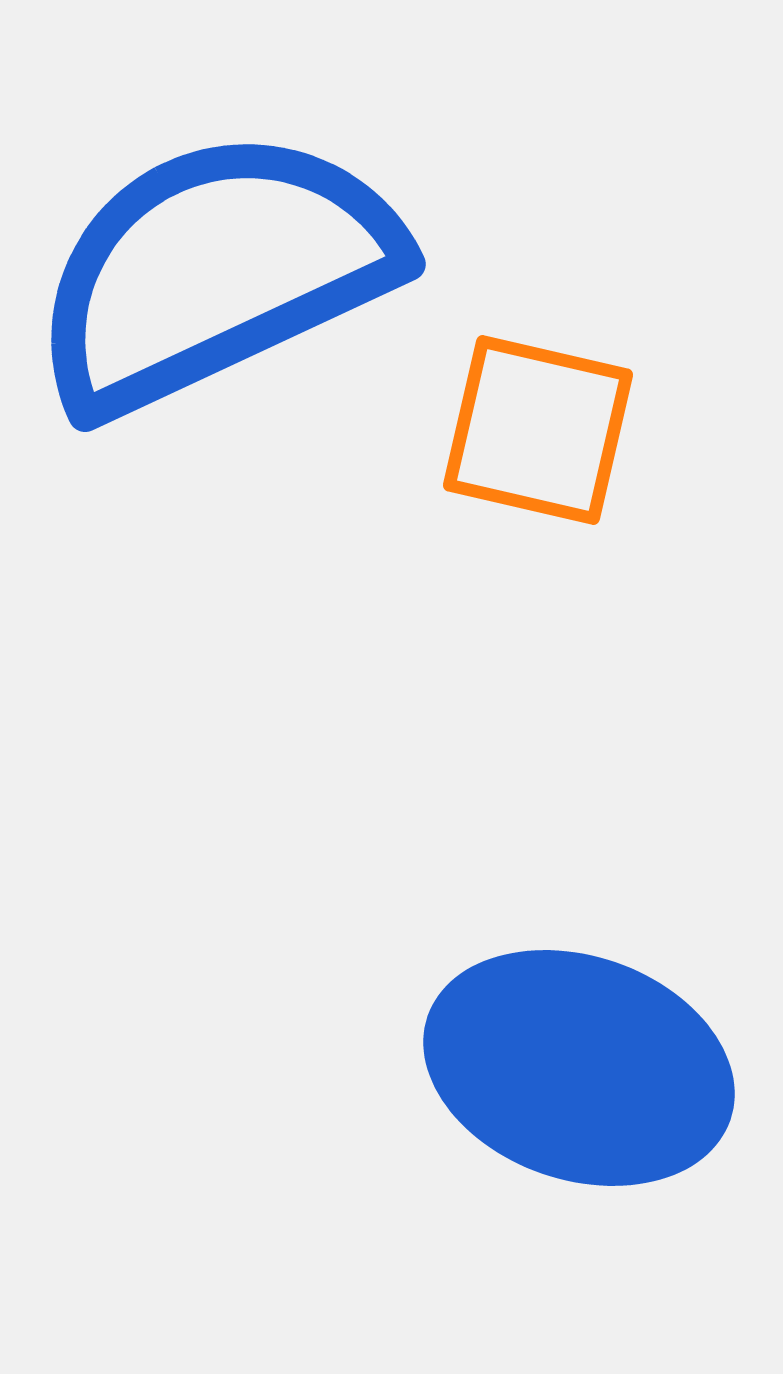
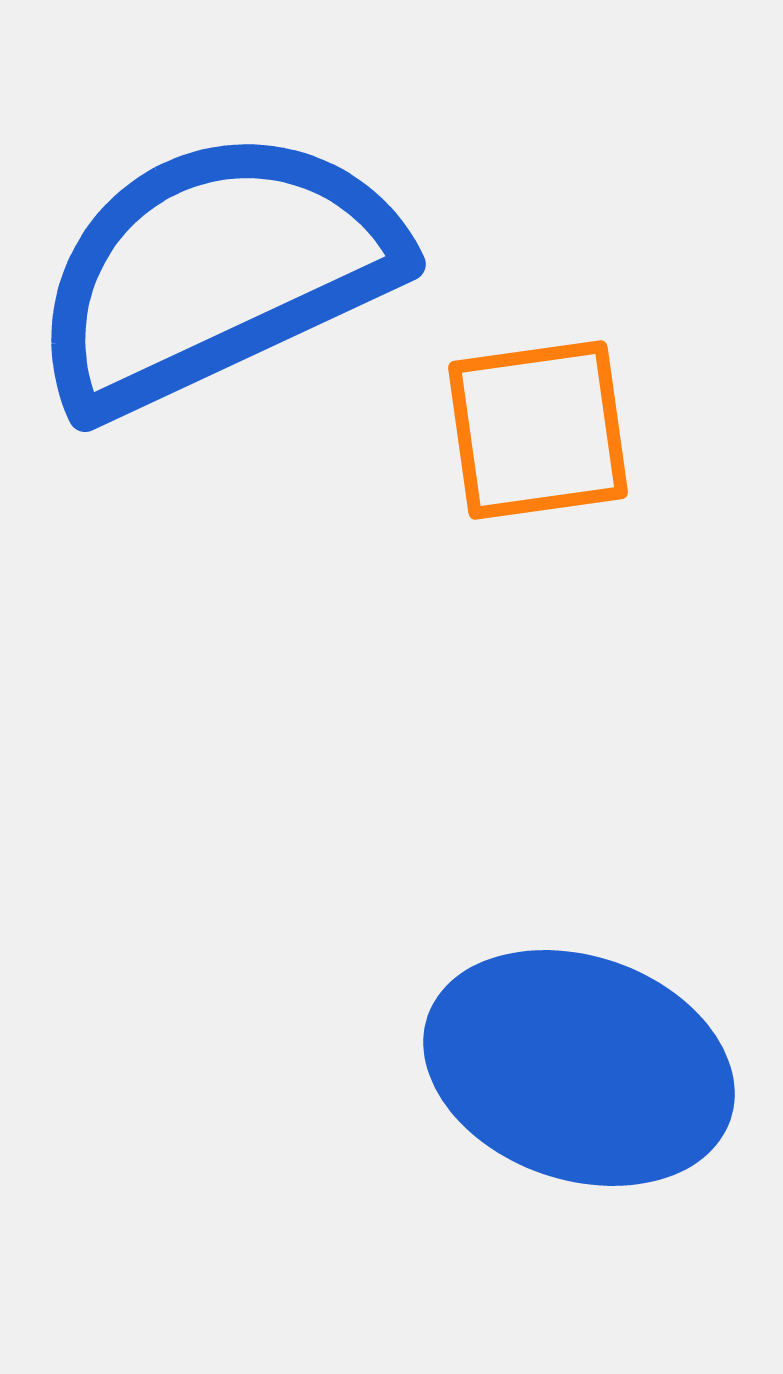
orange square: rotated 21 degrees counterclockwise
